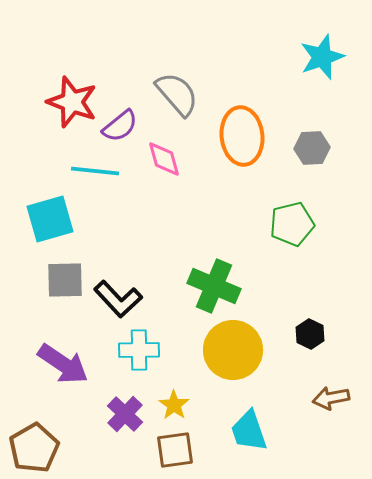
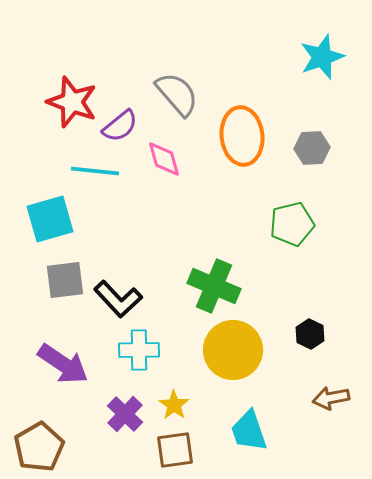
gray square: rotated 6 degrees counterclockwise
brown pentagon: moved 5 px right, 1 px up
